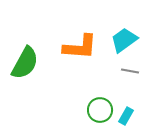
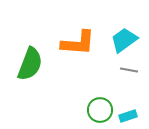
orange L-shape: moved 2 px left, 4 px up
green semicircle: moved 5 px right, 1 px down; rotated 8 degrees counterclockwise
gray line: moved 1 px left, 1 px up
cyan rectangle: moved 2 px right; rotated 42 degrees clockwise
